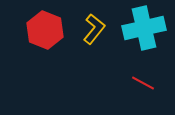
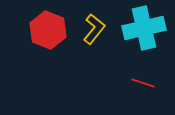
red hexagon: moved 3 px right
red line: rotated 10 degrees counterclockwise
